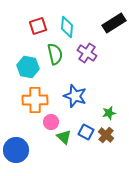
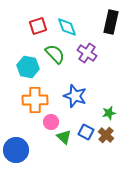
black rectangle: moved 3 px left, 1 px up; rotated 45 degrees counterclockwise
cyan diamond: rotated 25 degrees counterclockwise
green semicircle: rotated 30 degrees counterclockwise
